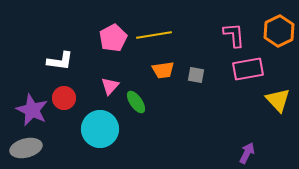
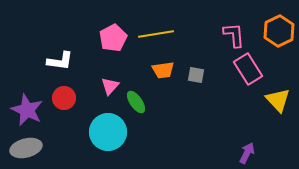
yellow line: moved 2 px right, 1 px up
pink rectangle: rotated 68 degrees clockwise
purple star: moved 5 px left
cyan circle: moved 8 px right, 3 px down
